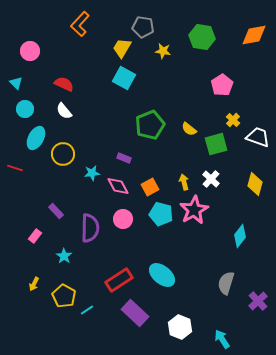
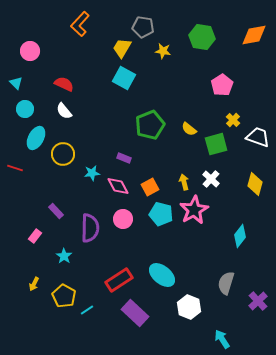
white hexagon at (180, 327): moved 9 px right, 20 px up
